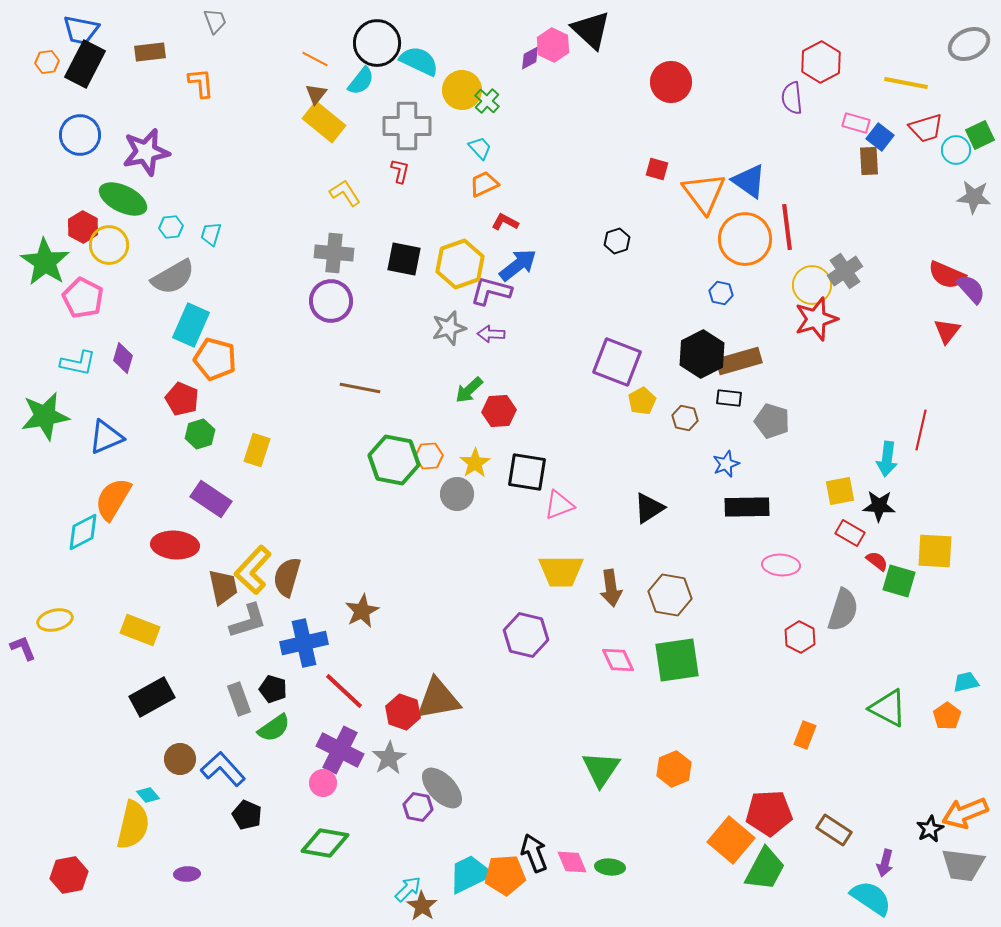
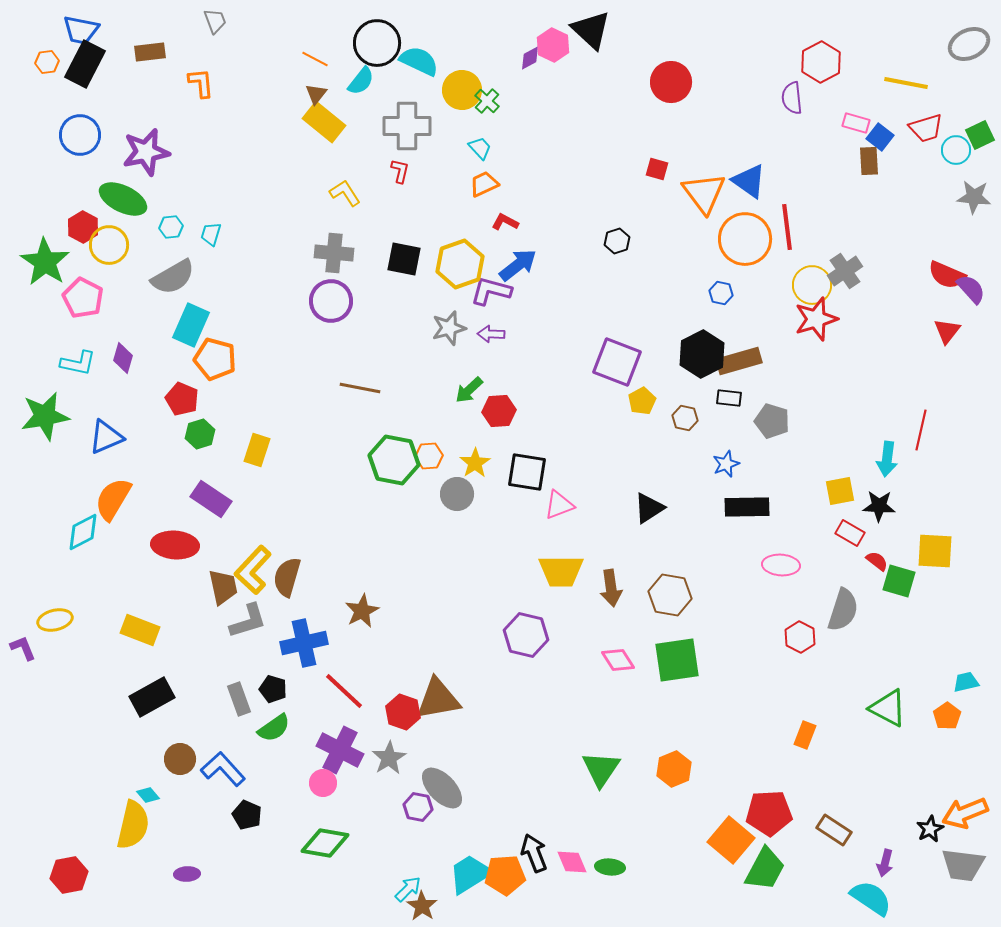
pink diamond at (618, 660): rotated 8 degrees counterclockwise
cyan trapezoid at (470, 874): rotated 6 degrees counterclockwise
